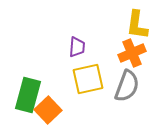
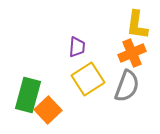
yellow square: rotated 20 degrees counterclockwise
